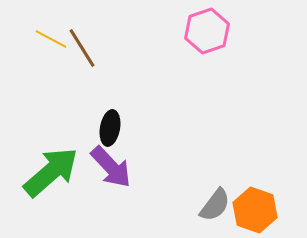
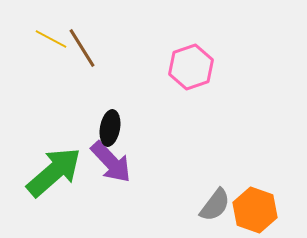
pink hexagon: moved 16 px left, 36 px down
purple arrow: moved 5 px up
green arrow: moved 3 px right
